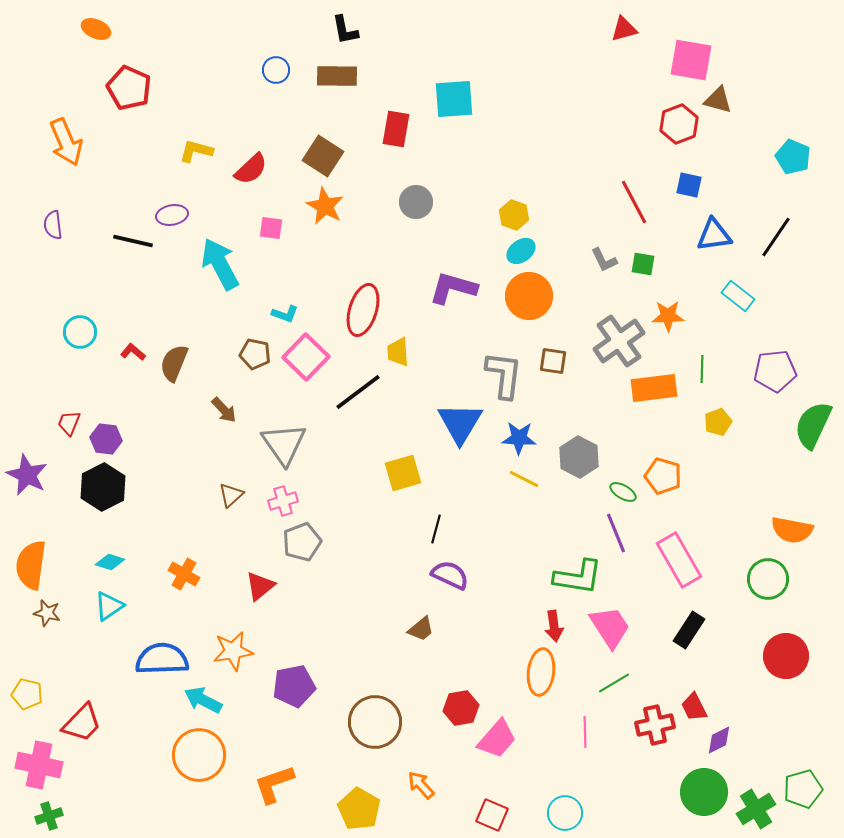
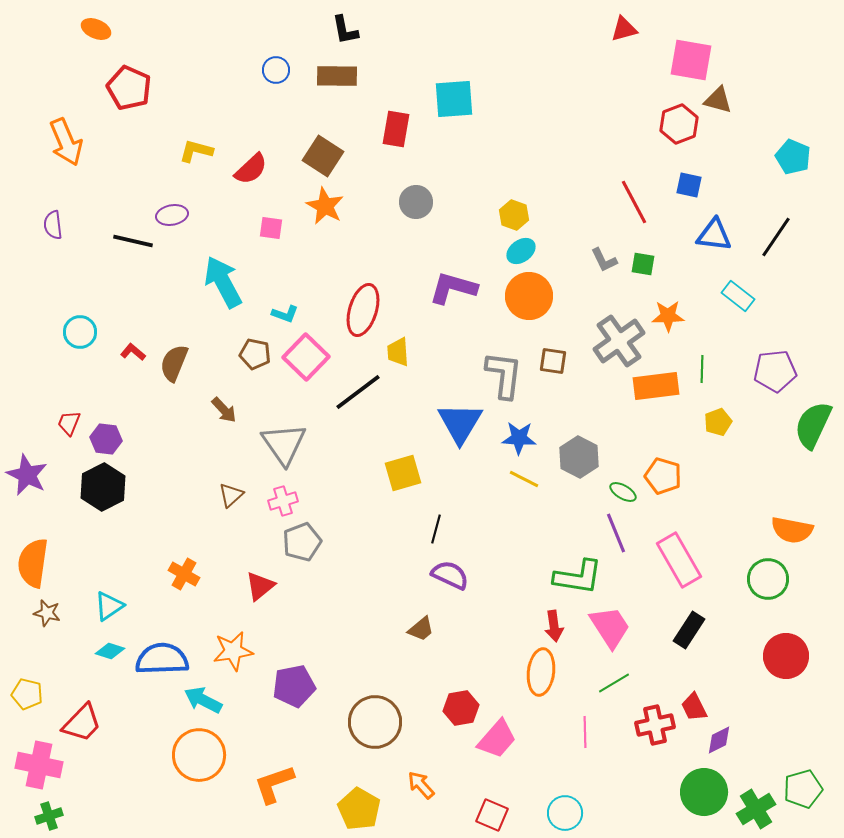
blue triangle at (714, 235): rotated 15 degrees clockwise
cyan arrow at (220, 264): moved 3 px right, 18 px down
orange rectangle at (654, 388): moved 2 px right, 2 px up
cyan diamond at (110, 562): moved 89 px down
orange semicircle at (31, 565): moved 2 px right, 2 px up
